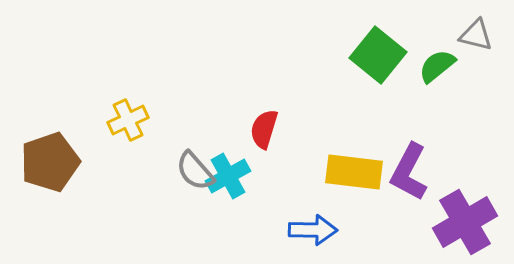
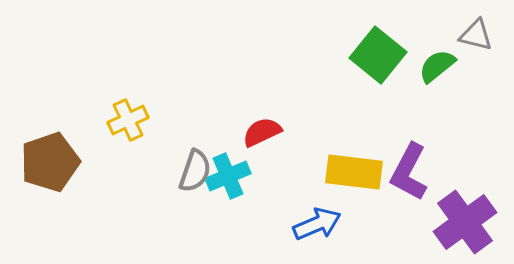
red semicircle: moved 2 px left, 3 px down; rotated 48 degrees clockwise
gray semicircle: rotated 120 degrees counterclockwise
cyan cross: rotated 6 degrees clockwise
purple cross: rotated 6 degrees counterclockwise
blue arrow: moved 4 px right, 6 px up; rotated 24 degrees counterclockwise
